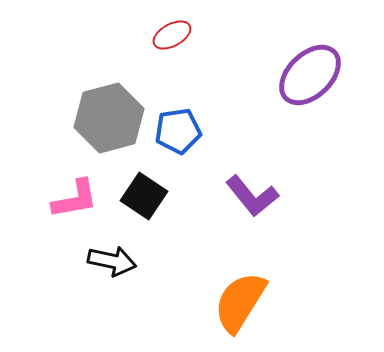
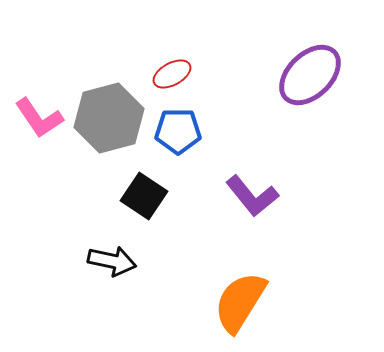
red ellipse: moved 39 px down
blue pentagon: rotated 9 degrees clockwise
pink L-shape: moved 36 px left, 81 px up; rotated 66 degrees clockwise
